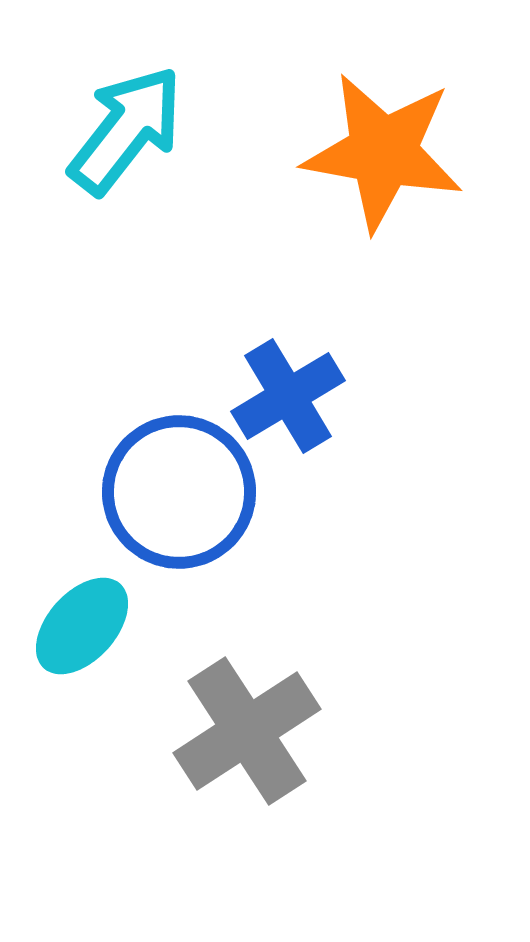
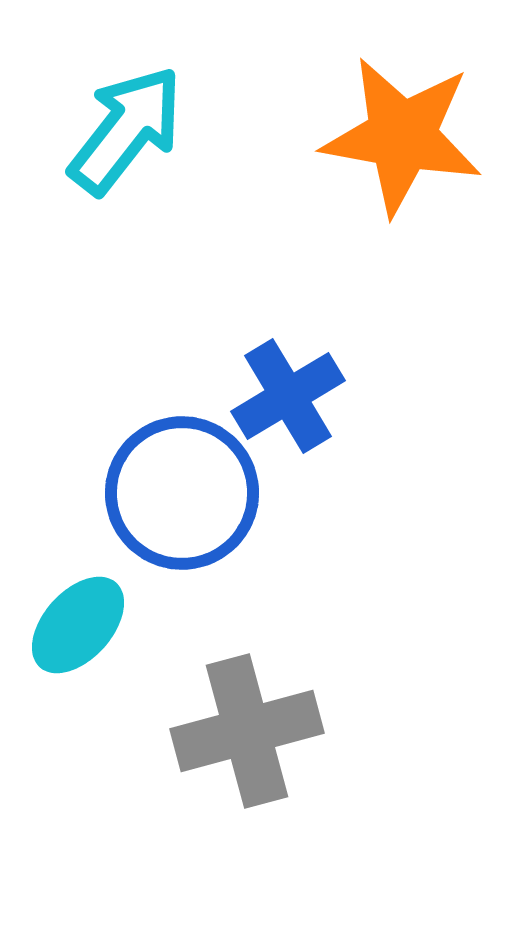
orange star: moved 19 px right, 16 px up
blue circle: moved 3 px right, 1 px down
cyan ellipse: moved 4 px left, 1 px up
gray cross: rotated 18 degrees clockwise
